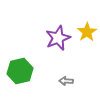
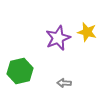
yellow star: rotated 24 degrees counterclockwise
gray arrow: moved 2 px left, 2 px down
